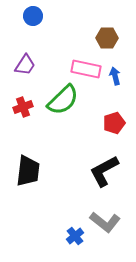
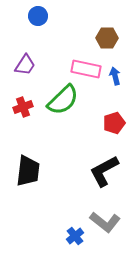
blue circle: moved 5 px right
